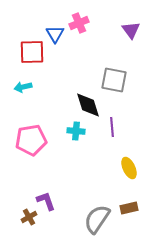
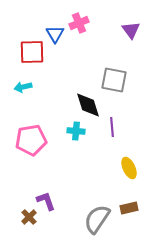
brown cross: rotated 14 degrees counterclockwise
